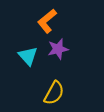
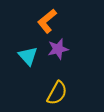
yellow semicircle: moved 3 px right
